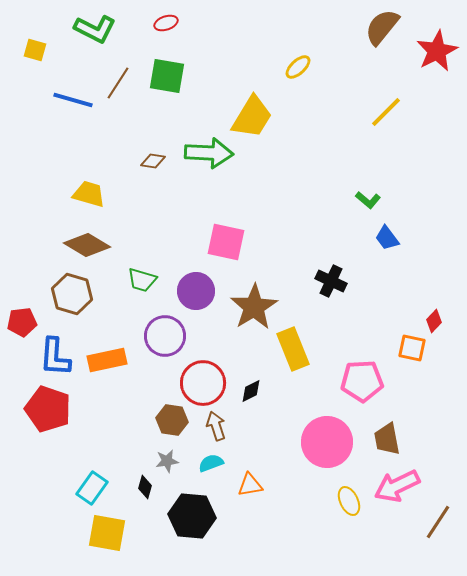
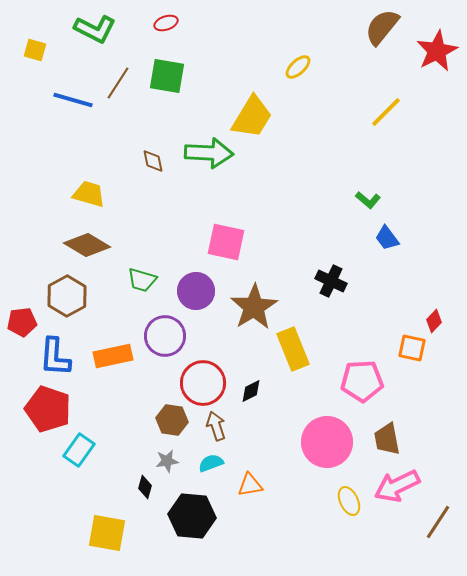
brown diamond at (153, 161): rotated 70 degrees clockwise
brown hexagon at (72, 294): moved 5 px left, 2 px down; rotated 15 degrees clockwise
orange rectangle at (107, 360): moved 6 px right, 4 px up
cyan rectangle at (92, 488): moved 13 px left, 38 px up
